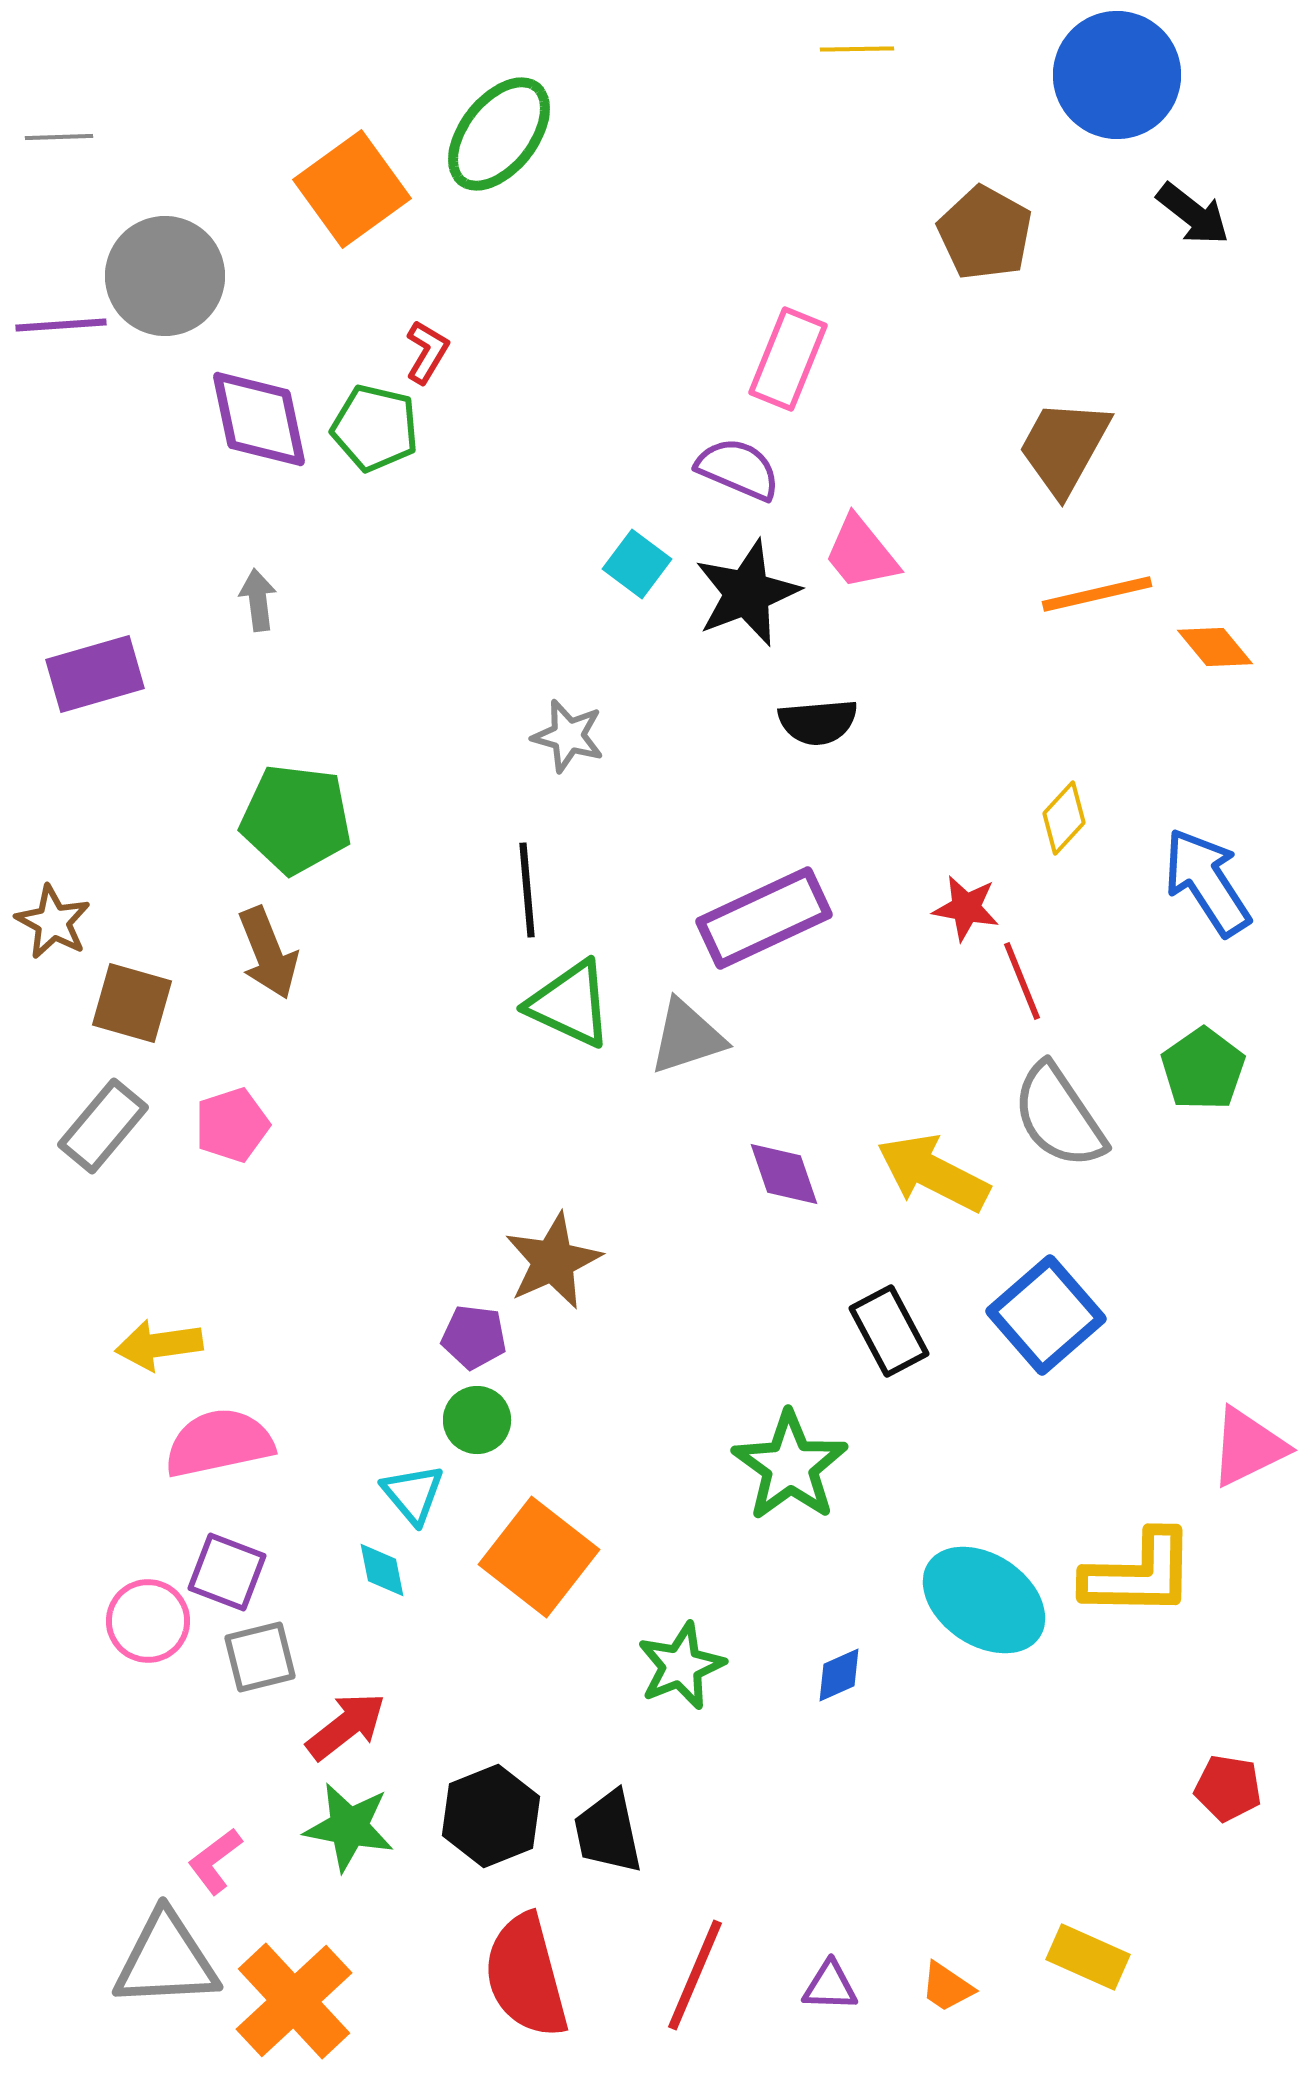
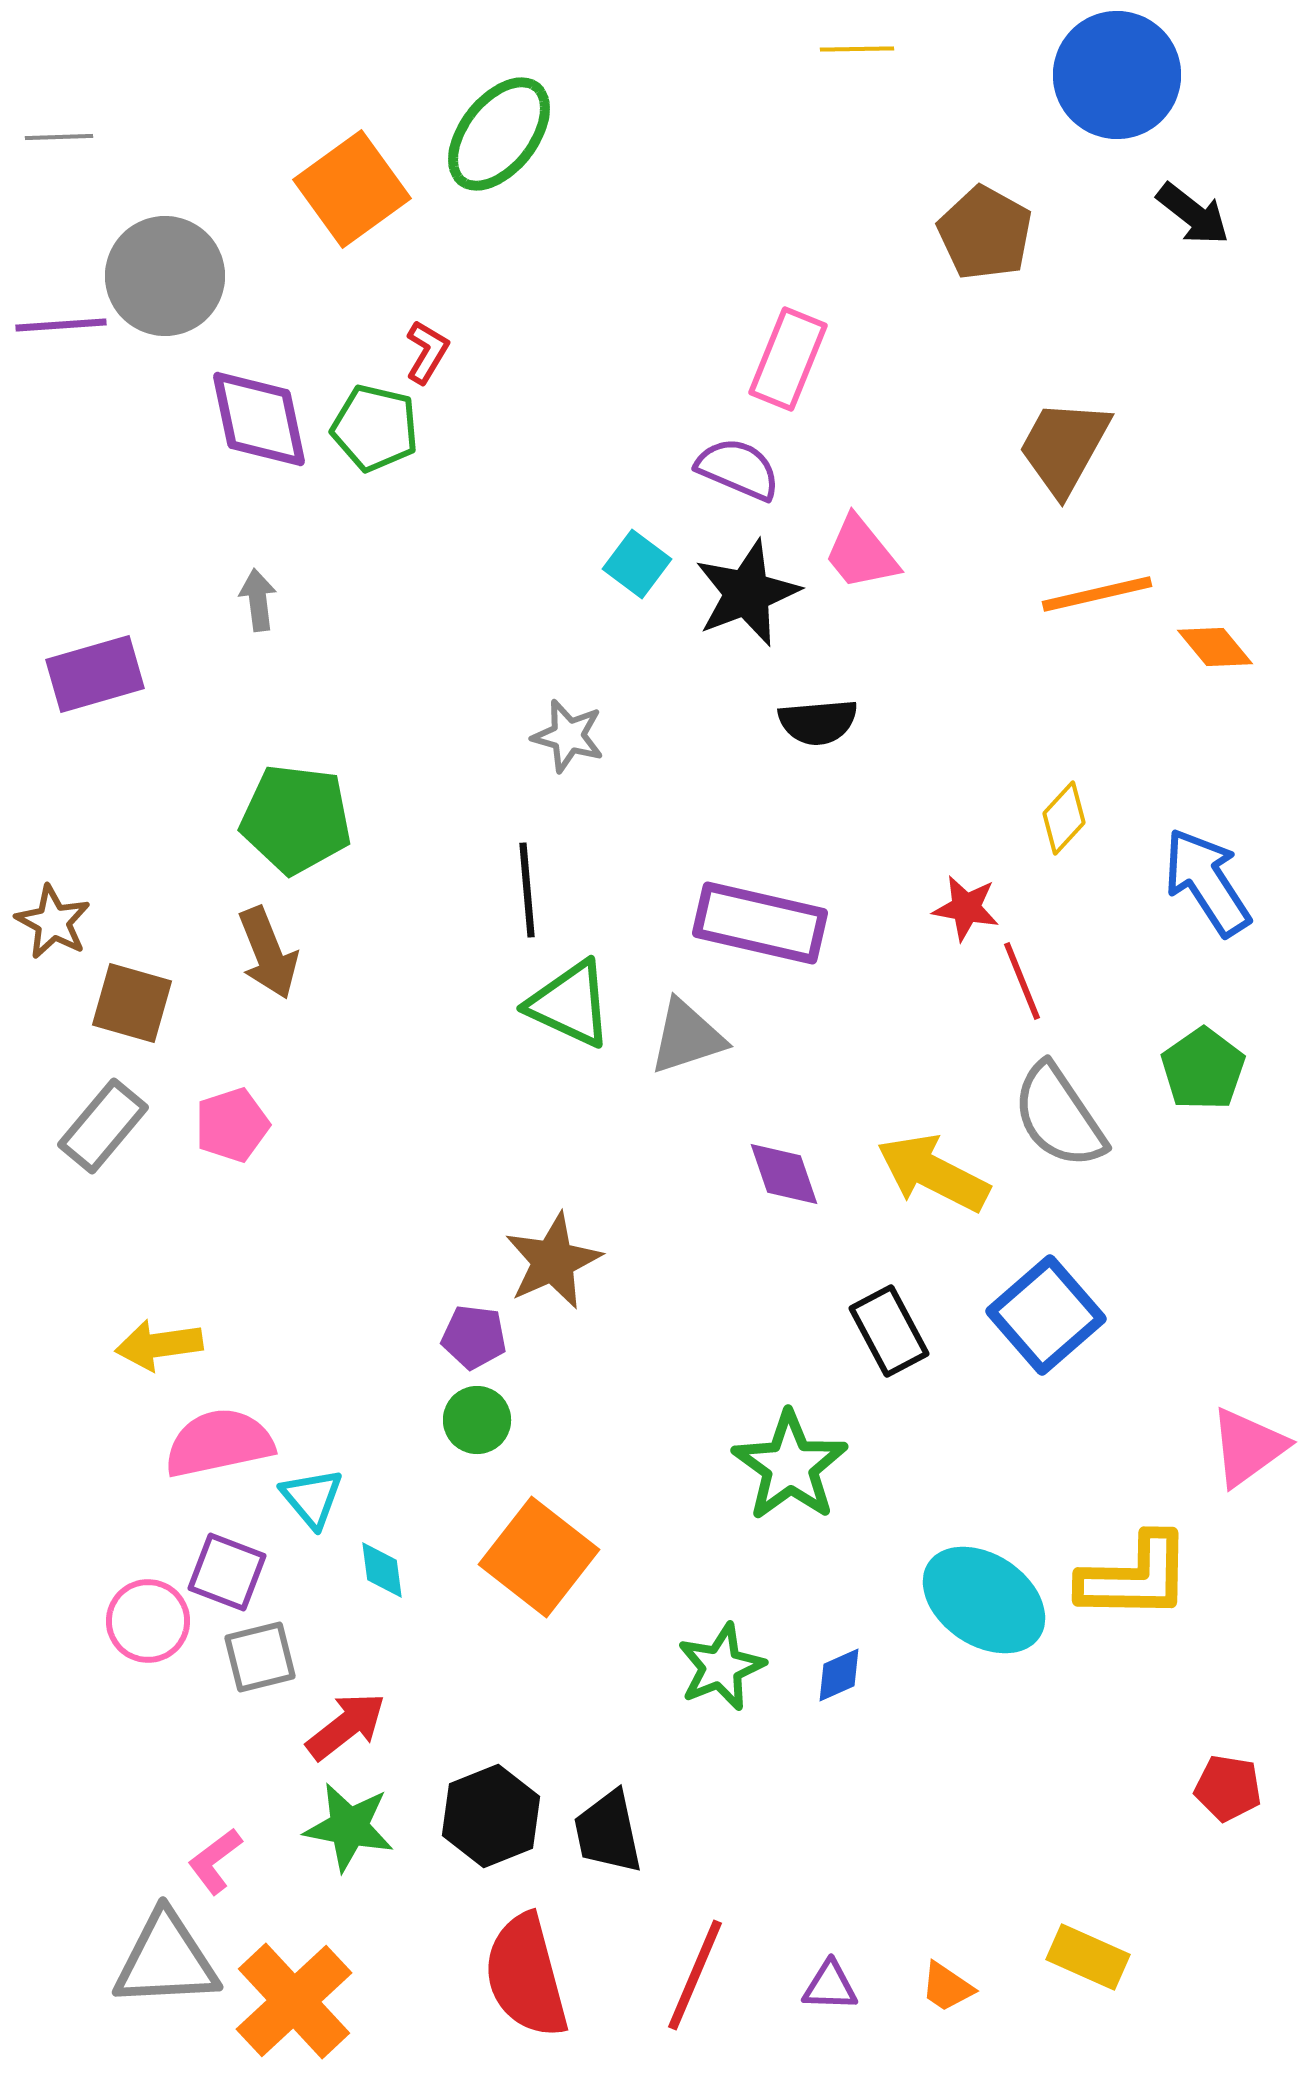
purple rectangle at (764, 918): moved 4 px left, 5 px down; rotated 38 degrees clockwise
pink triangle at (1248, 1447): rotated 10 degrees counterclockwise
cyan triangle at (413, 1494): moved 101 px left, 4 px down
cyan diamond at (382, 1570): rotated 4 degrees clockwise
yellow L-shape at (1139, 1574): moved 4 px left, 3 px down
green star at (681, 1666): moved 40 px right, 1 px down
